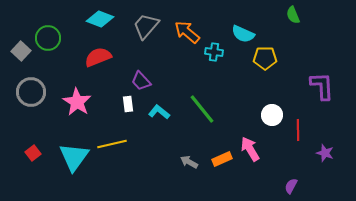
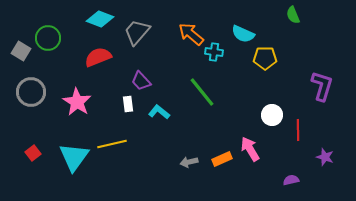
gray trapezoid: moved 9 px left, 6 px down
orange arrow: moved 4 px right, 2 px down
gray square: rotated 12 degrees counterclockwise
purple L-shape: rotated 20 degrees clockwise
green line: moved 17 px up
purple star: moved 4 px down
gray arrow: rotated 42 degrees counterclockwise
purple semicircle: moved 6 px up; rotated 49 degrees clockwise
